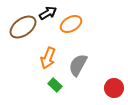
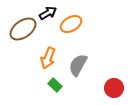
brown ellipse: moved 2 px down
